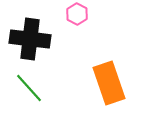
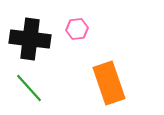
pink hexagon: moved 15 px down; rotated 25 degrees clockwise
